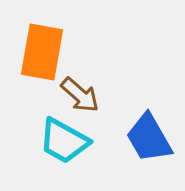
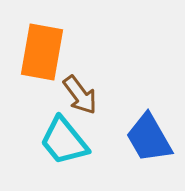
brown arrow: rotated 12 degrees clockwise
cyan trapezoid: rotated 22 degrees clockwise
